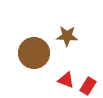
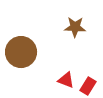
brown star: moved 8 px right, 9 px up
brown circle: moved 13 px left, 1 px up
